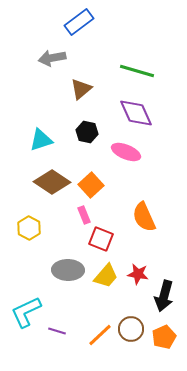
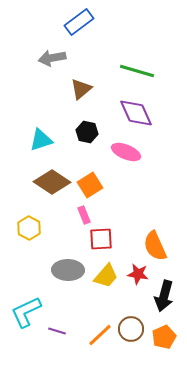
orange square: moved 1 px left; rotated 10 degrees clockwise
orange semicircle: moved 11 px right, 29 px down
red square: rotated 25 degrees counterclockwise
